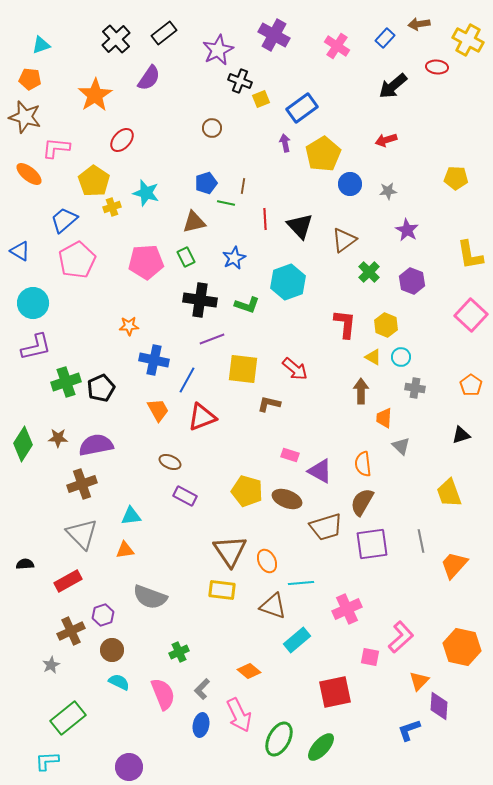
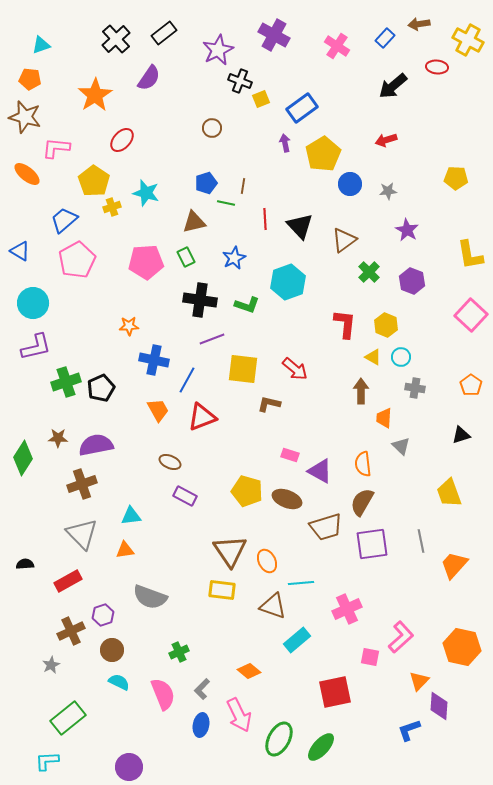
orange ellipse at (29, 174): moved 2 px left
green diamond at (23, 444): moved 14 px down
